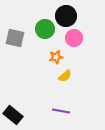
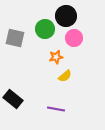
purple line: moved 5 px left, 2 px up
black rectangle: moved 16 px up
